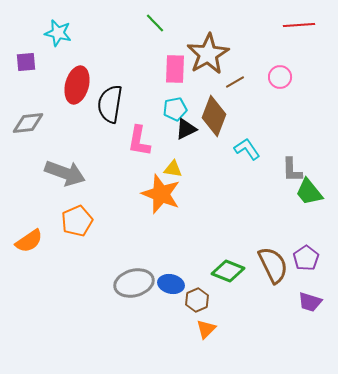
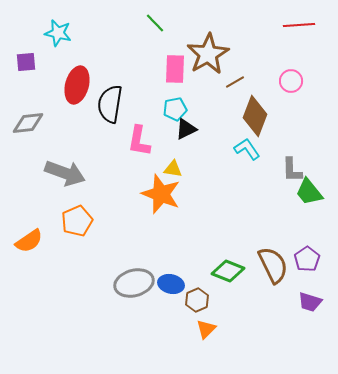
pink circle: moved 11 px right, 4 px down
brown diamond: moved 41 px right
purple pentagon: moved 1 px right, 1 px down
